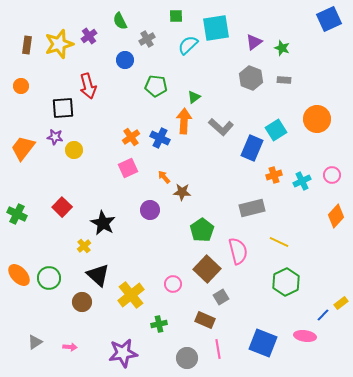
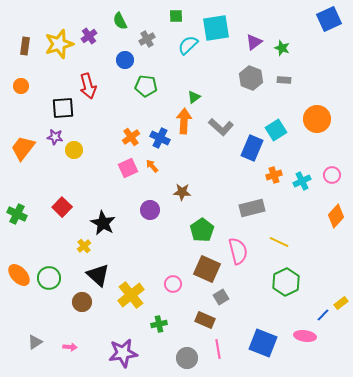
brown rectangle at (27, 45): moved 2 px left, 1 px down
green pentagon at (156, 86): moved 10 px left
orange arrow at (164, 177): moved 12 px left, 11 px up
brown square at (207, 269): rotated 20 degrees counterclockwise
